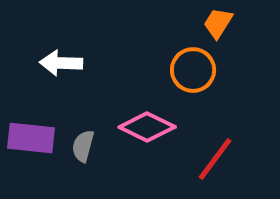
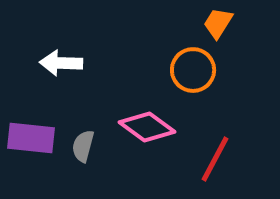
pink diamond: rotated 10 degrees clockwise
red line: rotated 9 degrees counterclockwise
